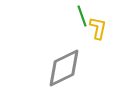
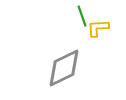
yellow L-shape: rotated 105 degrees counterclockwise
